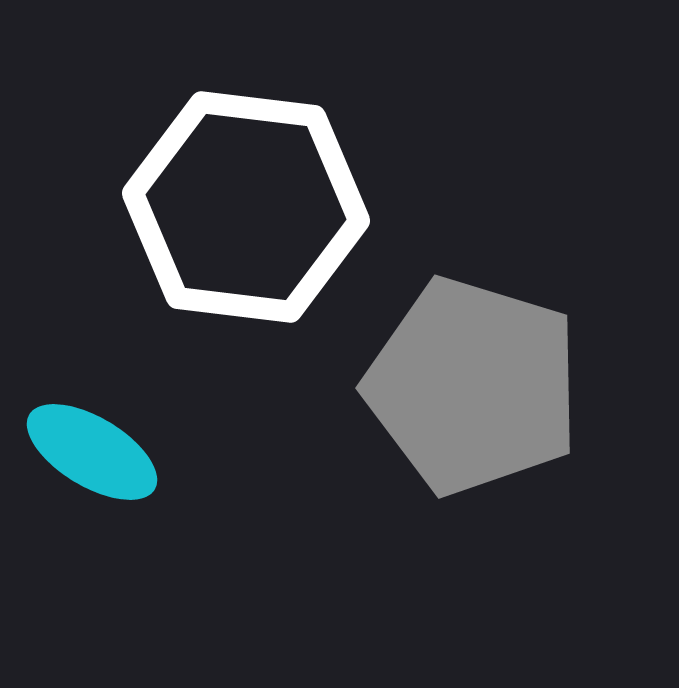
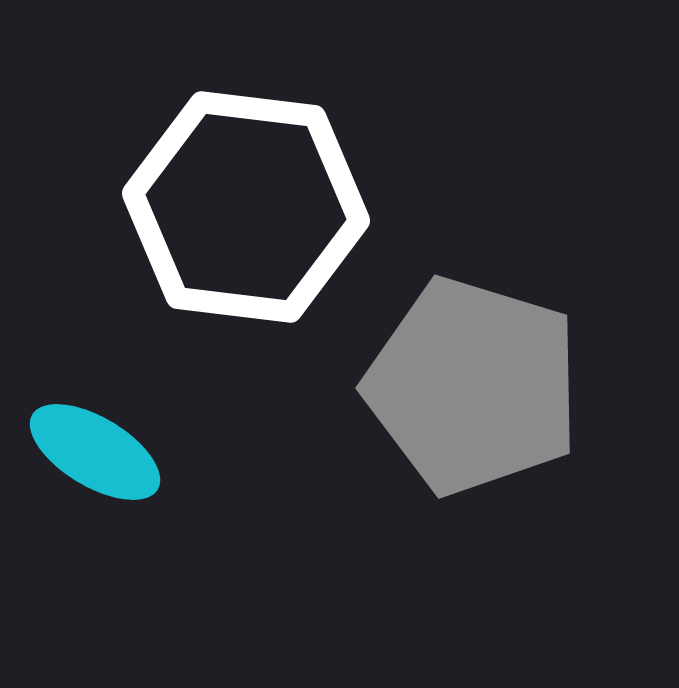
cyan ellipse: moved 3 px right
